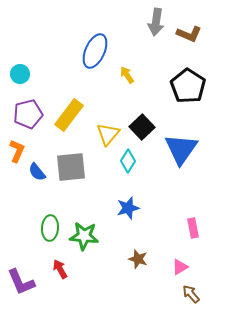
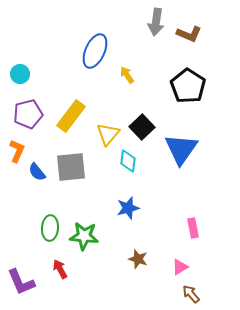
yellow rectangle: moved 2 px right, 1 px down
cyan diamond: rotated 25 degrees counterclockwise
